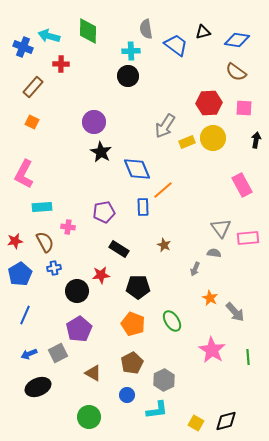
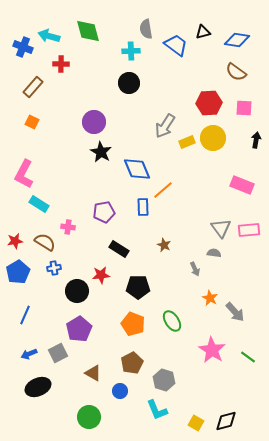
green diamond at (88, 31): rotated 16 degrees counterclockwise
black circle at (128, 76): moved 1 px right, 7 px down
pink rectangle at (242, 185): rotated 40 degrees counterclockwise
cyan rectangle at (42, 207): moved 3 px left, 3 px up; rotated 36 degrees clockwise
pink rectangle at (248, 238): moved 1 px right, 8 px up
brown semicircle at (45, 242): rotated 30 degrees counterclockwise
gray arrow at (195, 269): rotated 48 degrees counterclockwise
blue pentagon at (20, 274): moved 2 px left, 2 px up
green line at (248, 357): rotated 49 degrees counterclockwise
gray hexagon at (164, 380): rotated 15 degrees counterclockwise
blue circle at (127, 395): moved 7 px left, 4 px up
cyan L-shape at (157, 410): rotated 75 degrees clockwise
